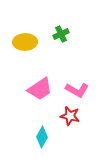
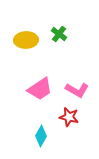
green cross: moved 2 px left; rotated 28 degrees counterclockwise
yellow ellipse: moved 1 px right, 2 px up
red star: moved 1 px left, 1 px down
cyan diamond: moved 1 px left, 1 px up
